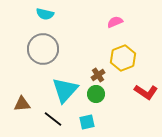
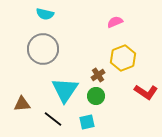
cyan triangle: rotated 8 degrees counterclockwise
green circle: moved 2 px down
